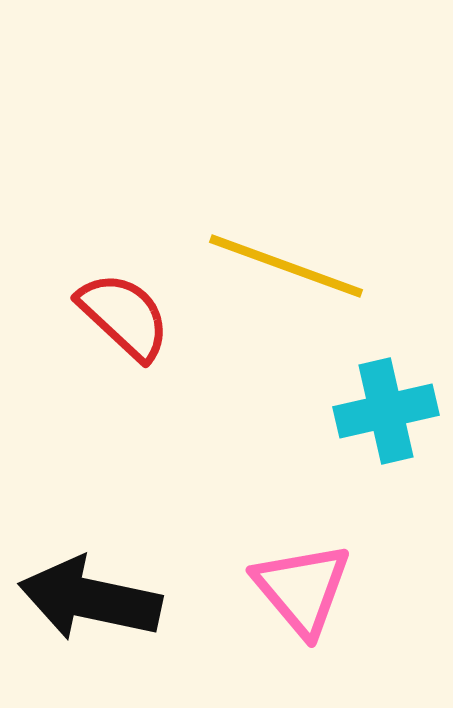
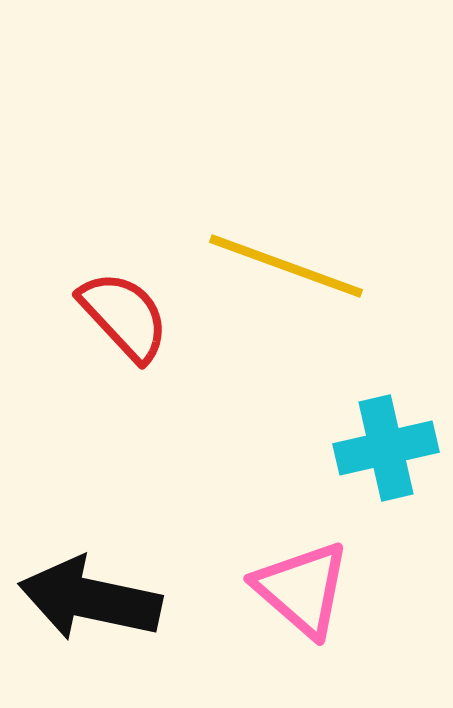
red semicircle: rotated 4 degrees clockwise
cyan cross: moved 37 px down
pink triangle: rotated 9 degrees counterclockwise
